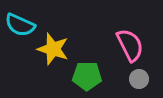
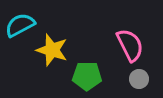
cyan semicircle: rotated 128 degrees clockwise
yellow star: moved 1 px left, 1 px down
